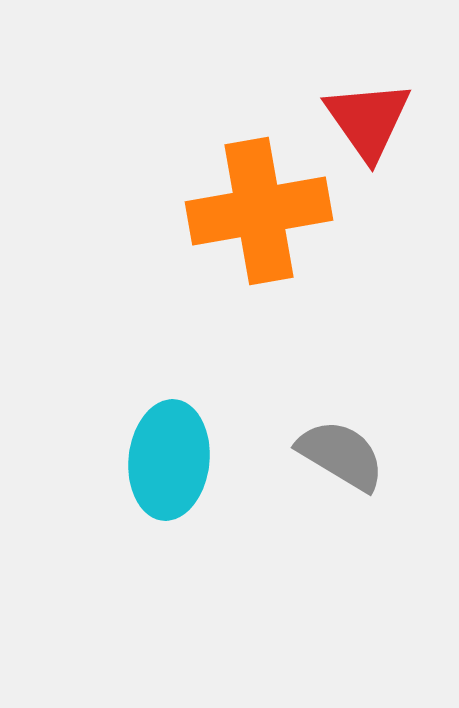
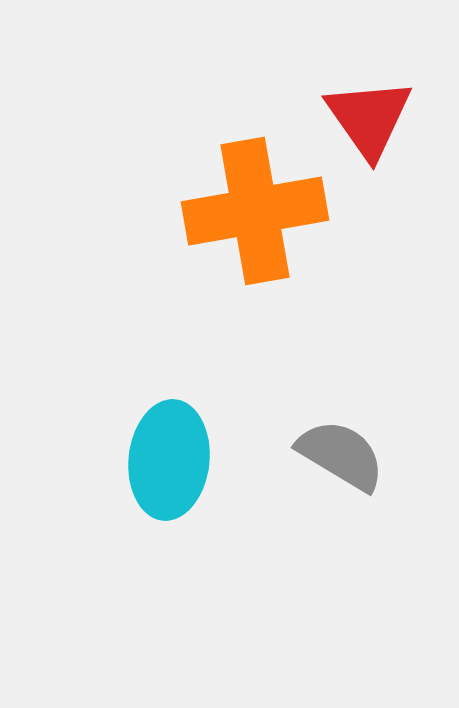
red triangle: moved 1 px right, 2 px up
orange cross: moved 4 px left
